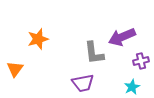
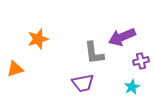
orange triangle: rotated 36 degrees clockwise
